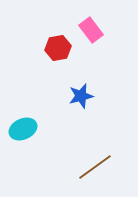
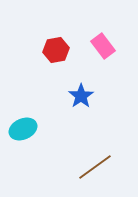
pink rectangle: moved 12 px right, 16 px down
red hexagon: moved 2 px left, 2 px down
blue star: rotated 20 degrees counterclockwise
